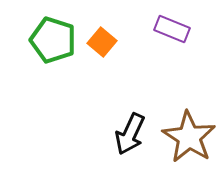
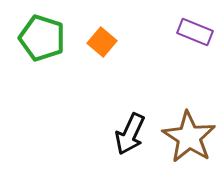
purple rectangle: moved 23 px right, 3 px down
green pentagon: moved 11 px left, 2 px up
